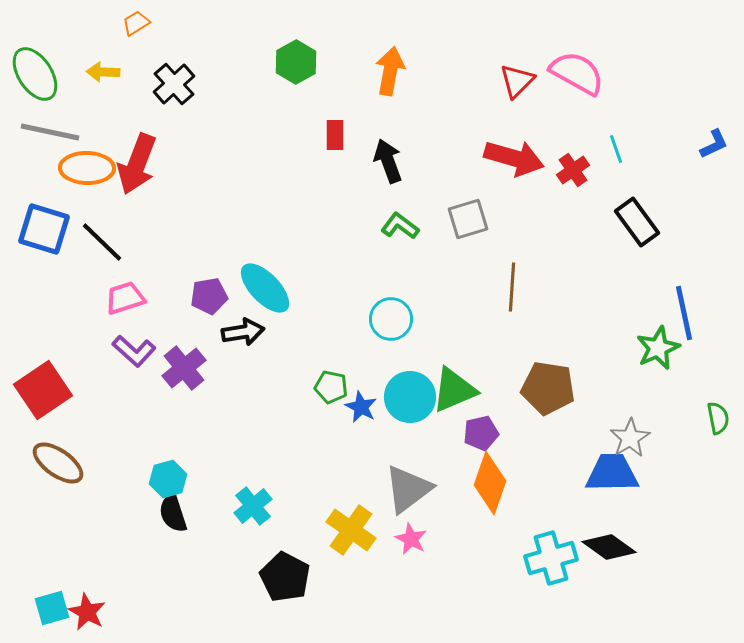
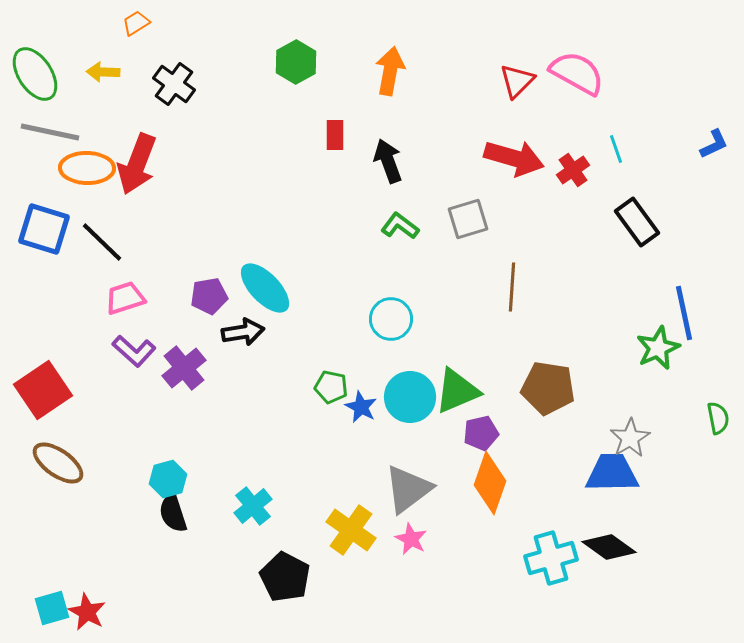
black cross at (174, 84): rotated 12 degrees counterclockwise
green triangle at (454, 390): moved 3 px right, 1 px down
